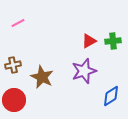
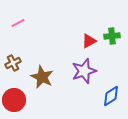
green cross: moved 1 px left, 5 px up
brown cross: moved 2 px up; rotated 14 degrees counterclockwise
